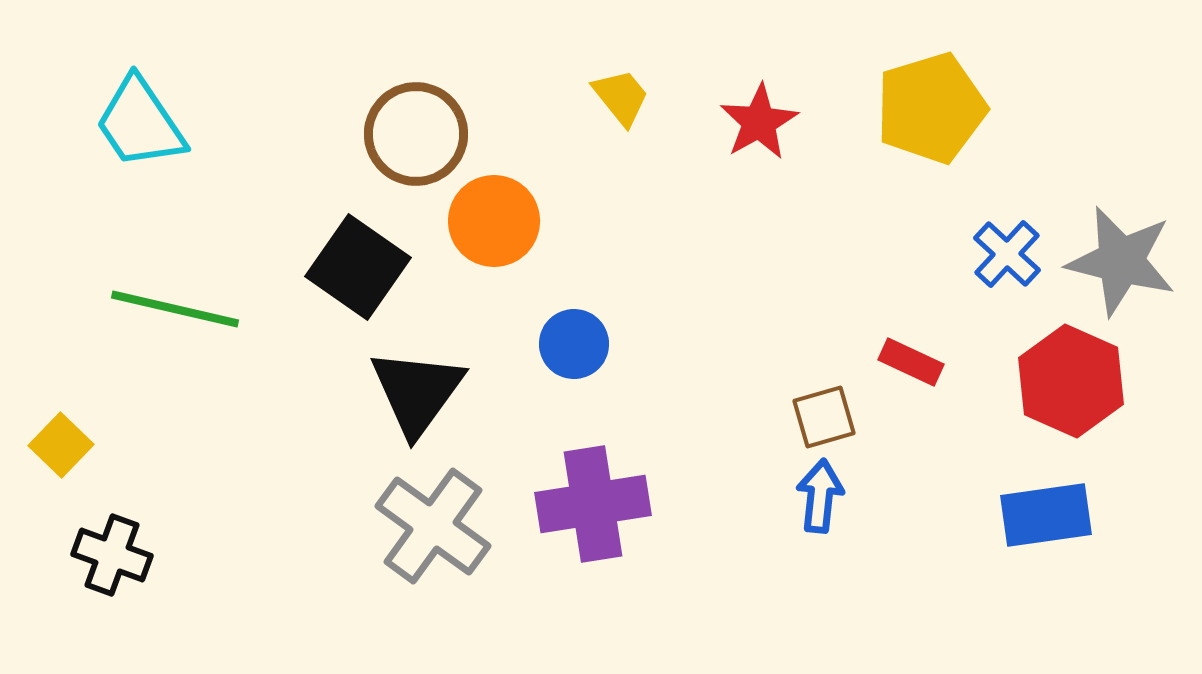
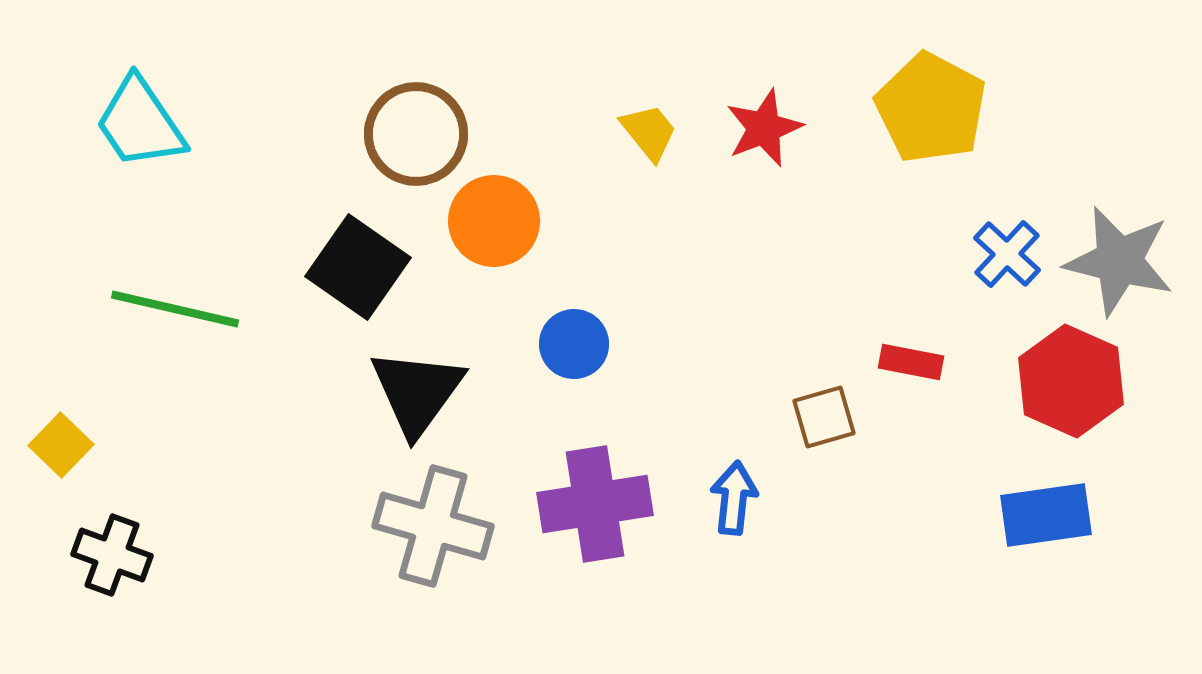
yellow trapezoid: moved 28 px right, 35 px down
yellow pentagon: rotated 27 degrees counterclockwise
red star: moved 5 px right, 6 px down; rotated 8 degrees clockwise
gray star: moved 2 px left
red rectangle: rotated 14 degrees counterclockwise
blue arrow: moved 86 px left, 2 px down
purple cross: moved 2 px right
gray cross: rotated 20 degrees counterclockwise
